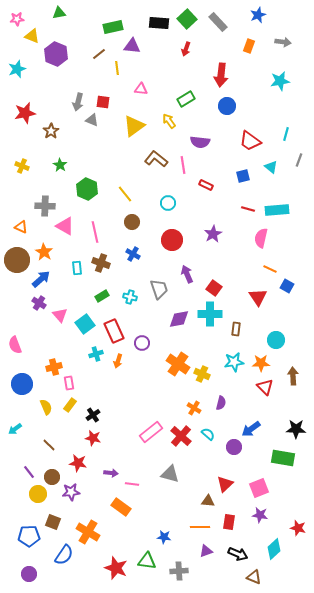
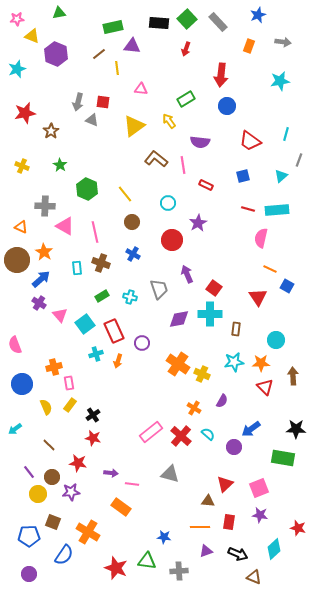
cyan triangle at (271, 167): moved 10 px right, 9 px down; rotated 40 degrees clockwise
purple star at (213, 234): moved 15 px left, 11 px up
purple semicircle at (221, 403): moved 1 px right, 2 px up; rotated 16 degrees clockwise
